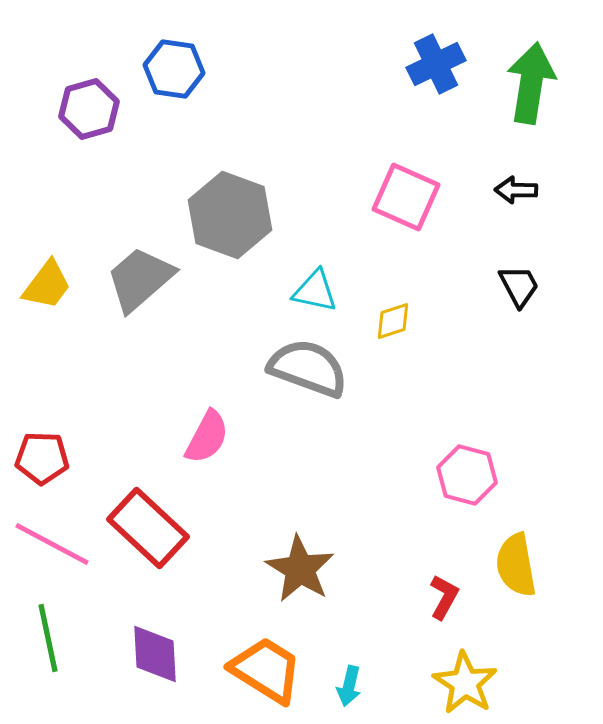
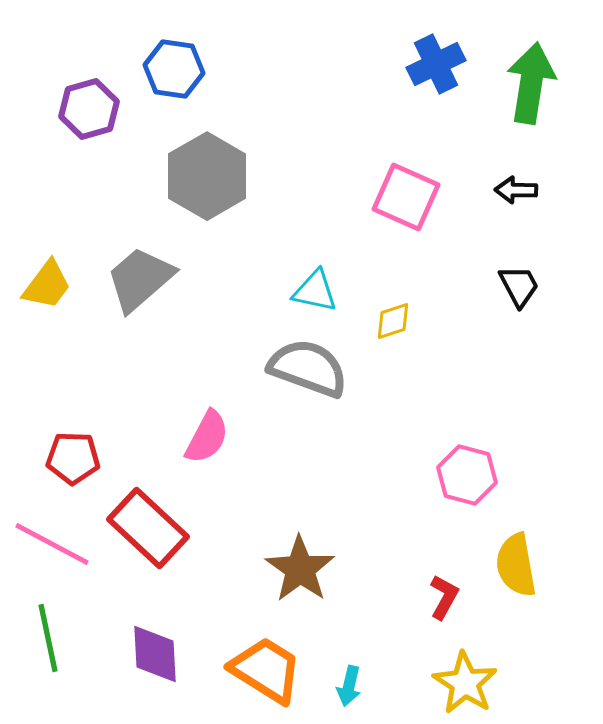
gray hexagon: moved 23 px left, 39 px up; rotated 10 degrees clockwise
red pentagon: moved 31 px right
brown star: rotated 4 degrees clockwise
